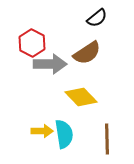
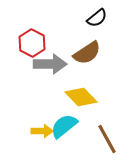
cyan semicircle: moved 8 px up; rotated 120 degrees counterclockwise
brown line: rotated 28 degrees counterclockwise
